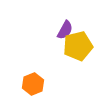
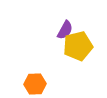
orange hexagon: moved 2 px right; rotated 20 degrees clockwise
